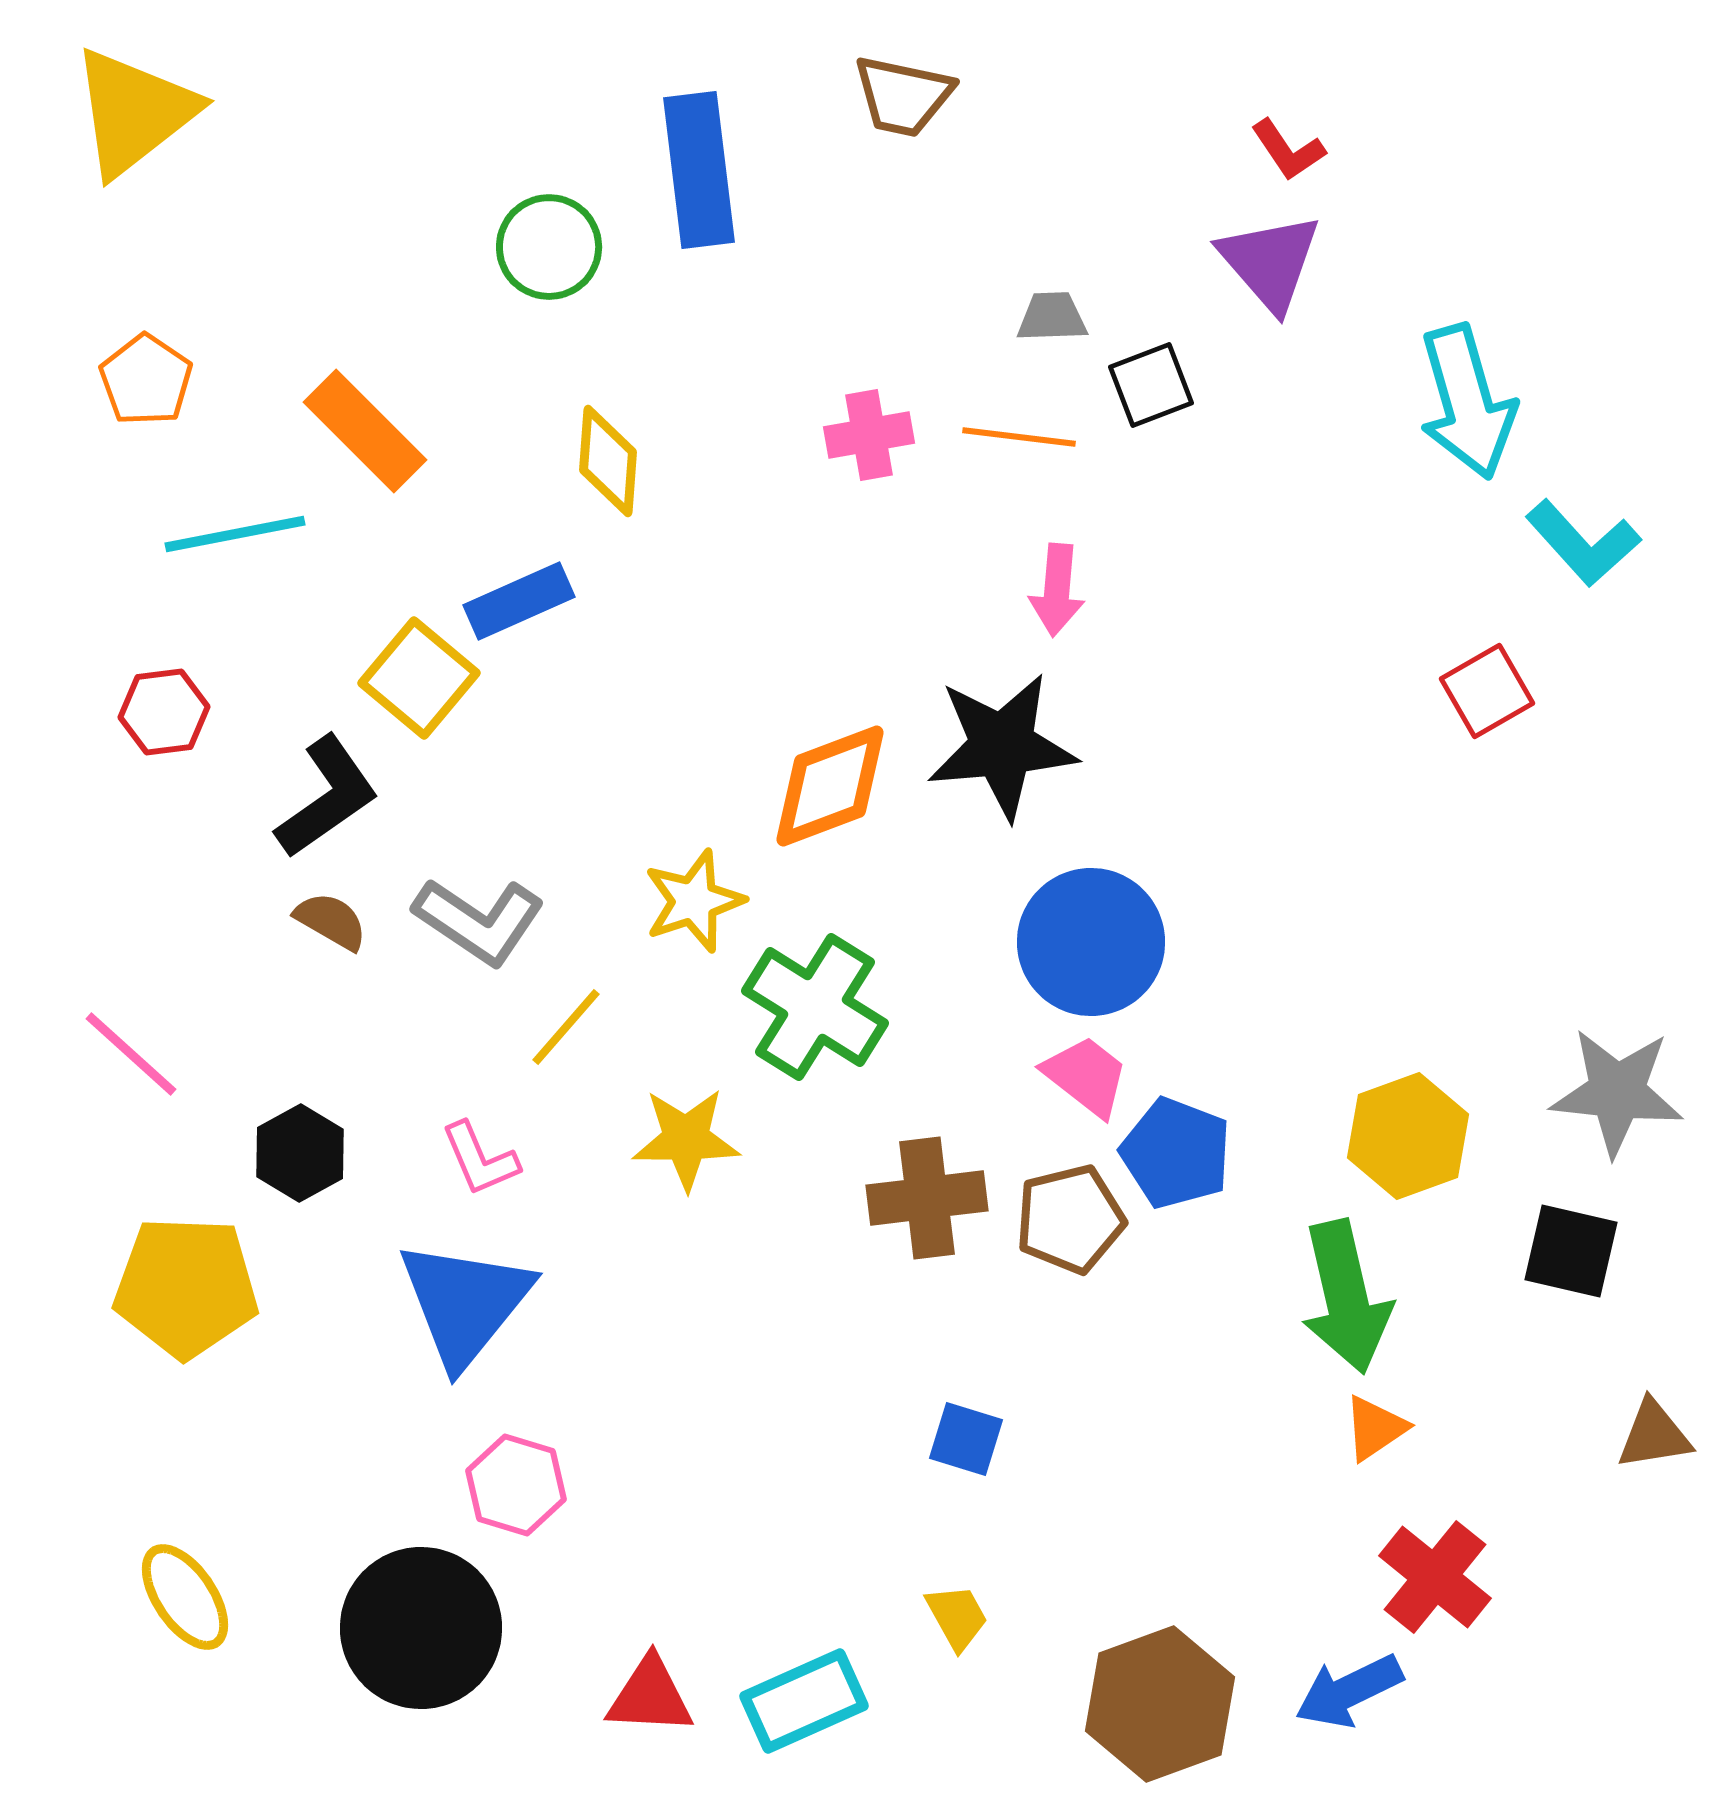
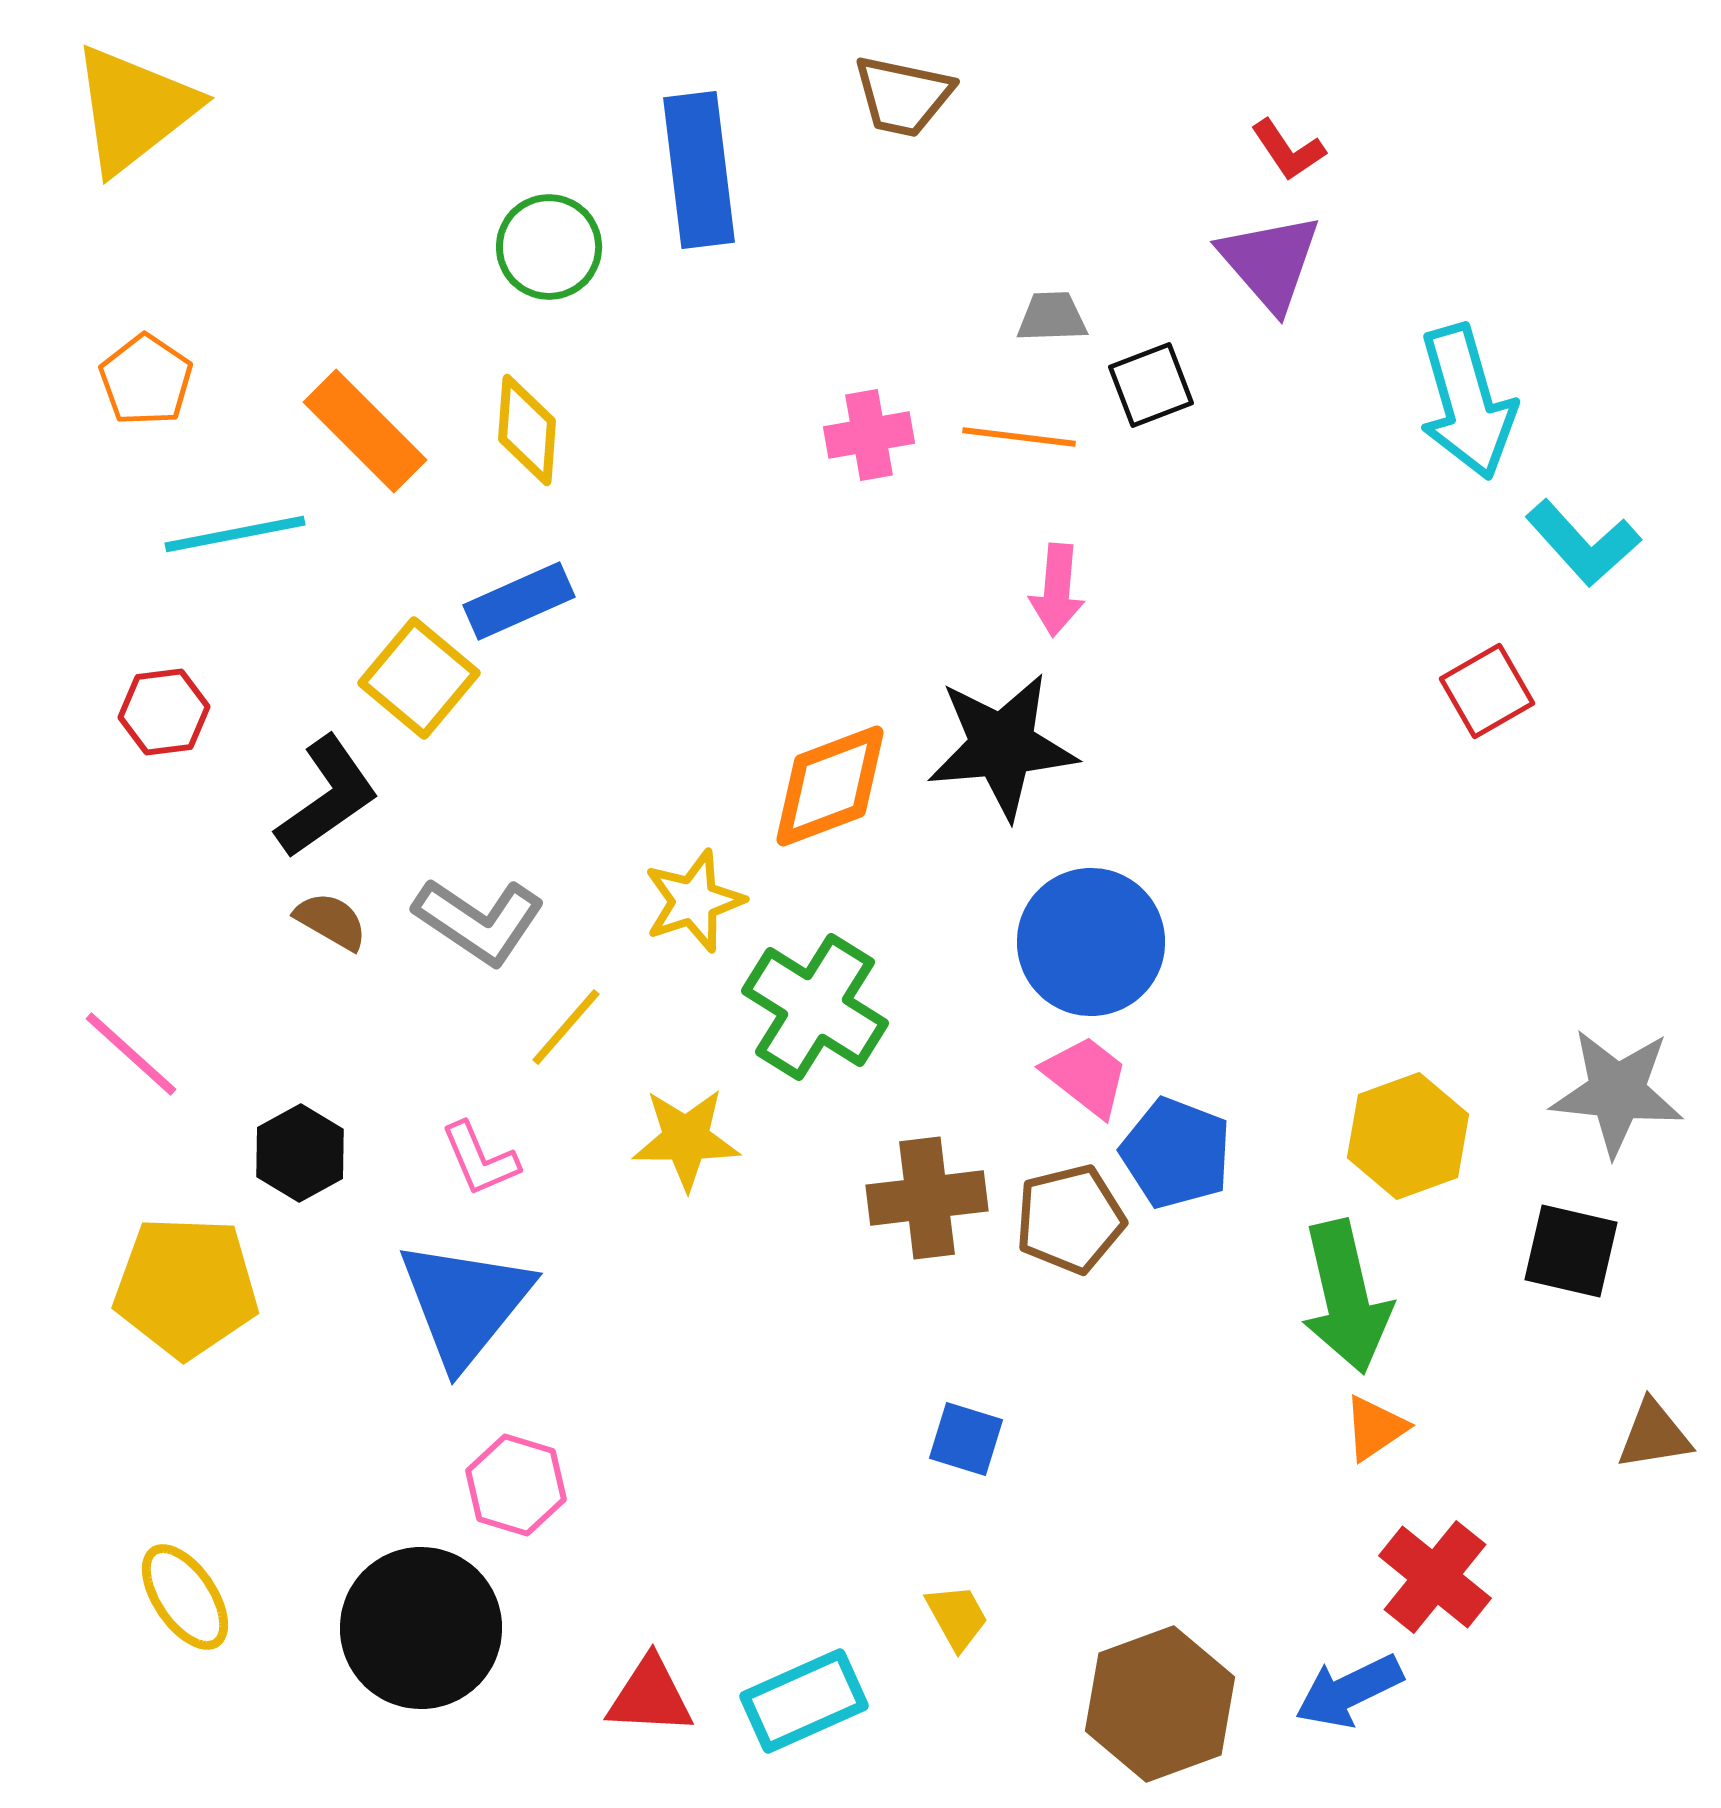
yellow triangle at (134, 112): moved 3 px up
yellow diamond at (608, 461): moved 81 px left, 31 px up
